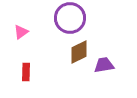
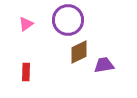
purple circle: moved 2 px left, 2 px down
pink triangle: moved 5 px right, 8 px up
